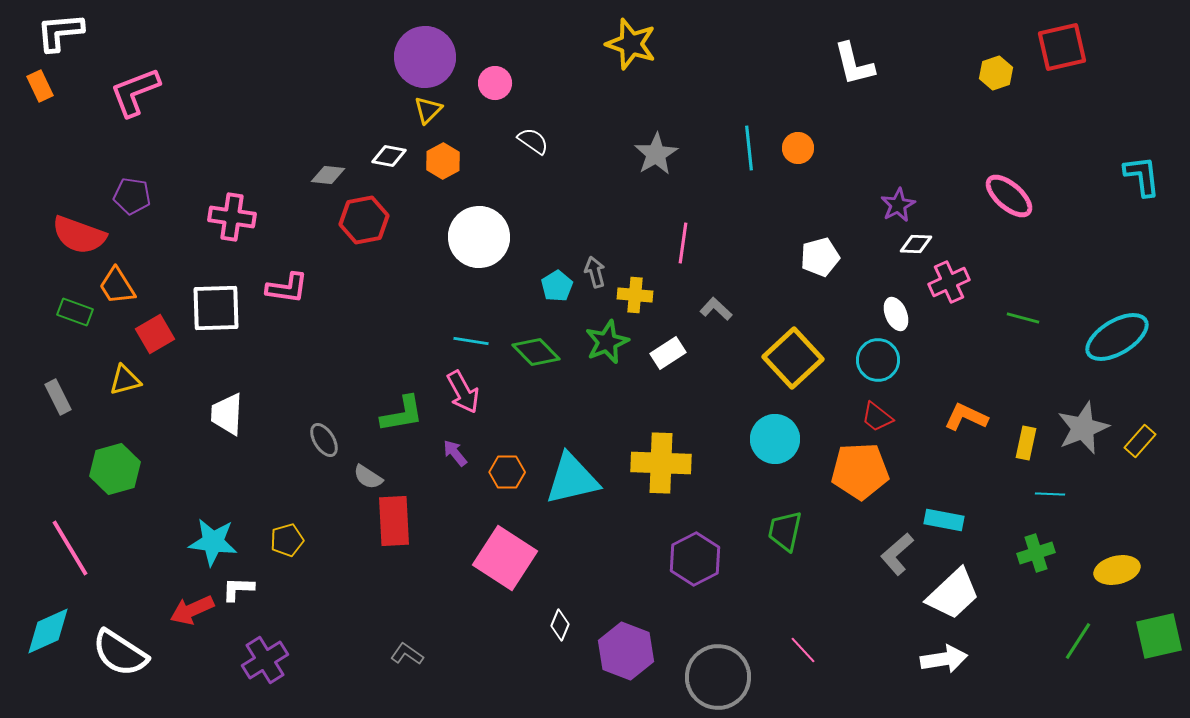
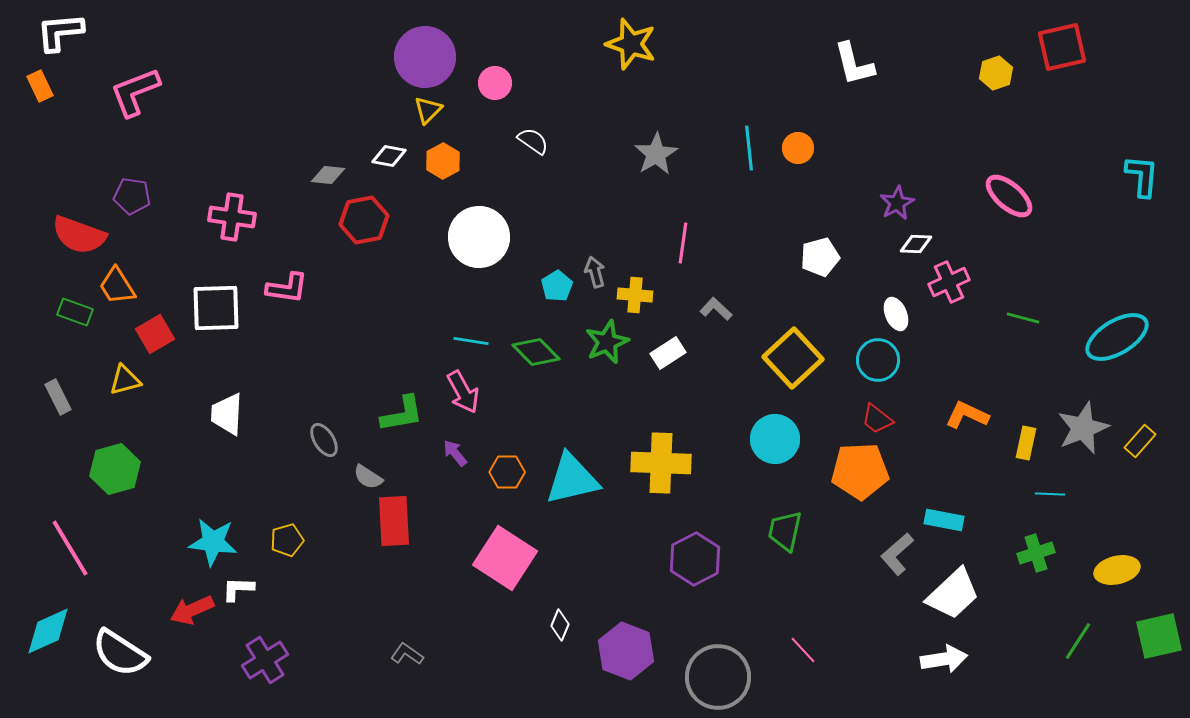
cyan L-shape at (1142, 176): rotated 12 degrees clockwise
purple star at (898, 205): moved 1 px left, 2 px up
red trapezoid at (877, 417): moved 2 px down
orange L-shape at (966, 417): moved 1 px right, 2 px up
